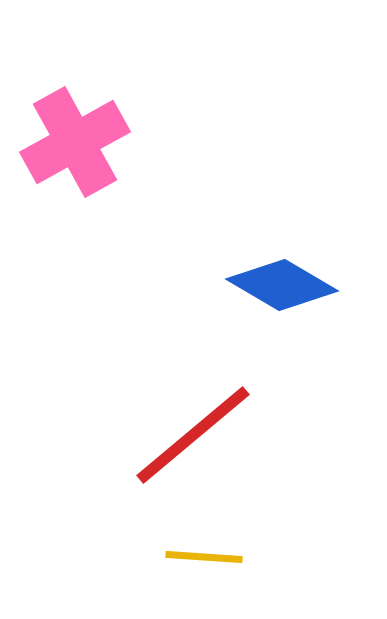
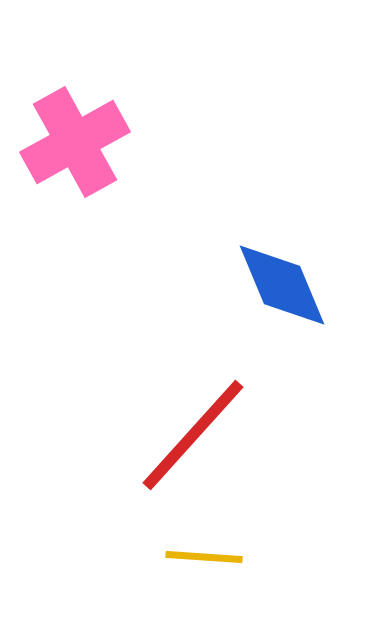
blue diamond: rotated 37 degrees clockwise
red line: rotated 8 degrees counterclockwise
